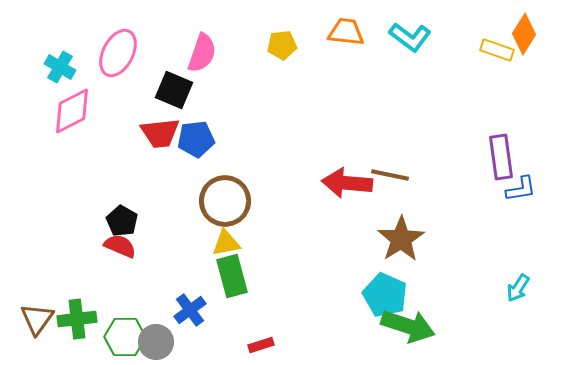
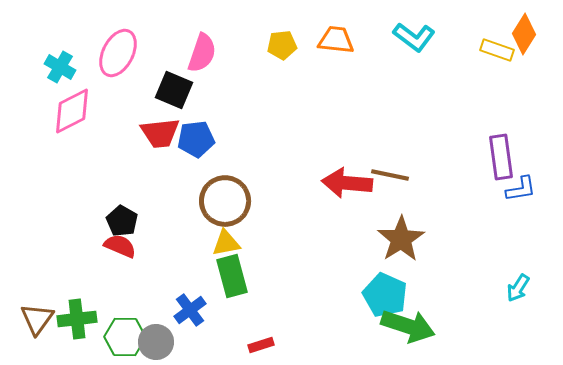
orange trapezoid: moved 10 px left, 8 px down
cyan L-shape: moved 4 px right
